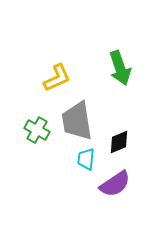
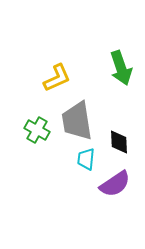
green arrow: moved 1 px right
black diamond: rotated 70 degrees counterclockwise
